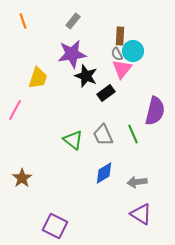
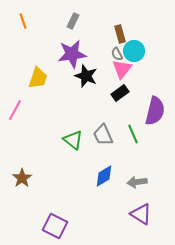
gray rectangle: rotated 14 degrees counterclockwise
brown rectangle: moved 2 px up; rotated 18 degrees counterclockwise
cyan circle: moved 1 px right
black rectangle: moved 14 px right
blue diamond: moved 3 px down
